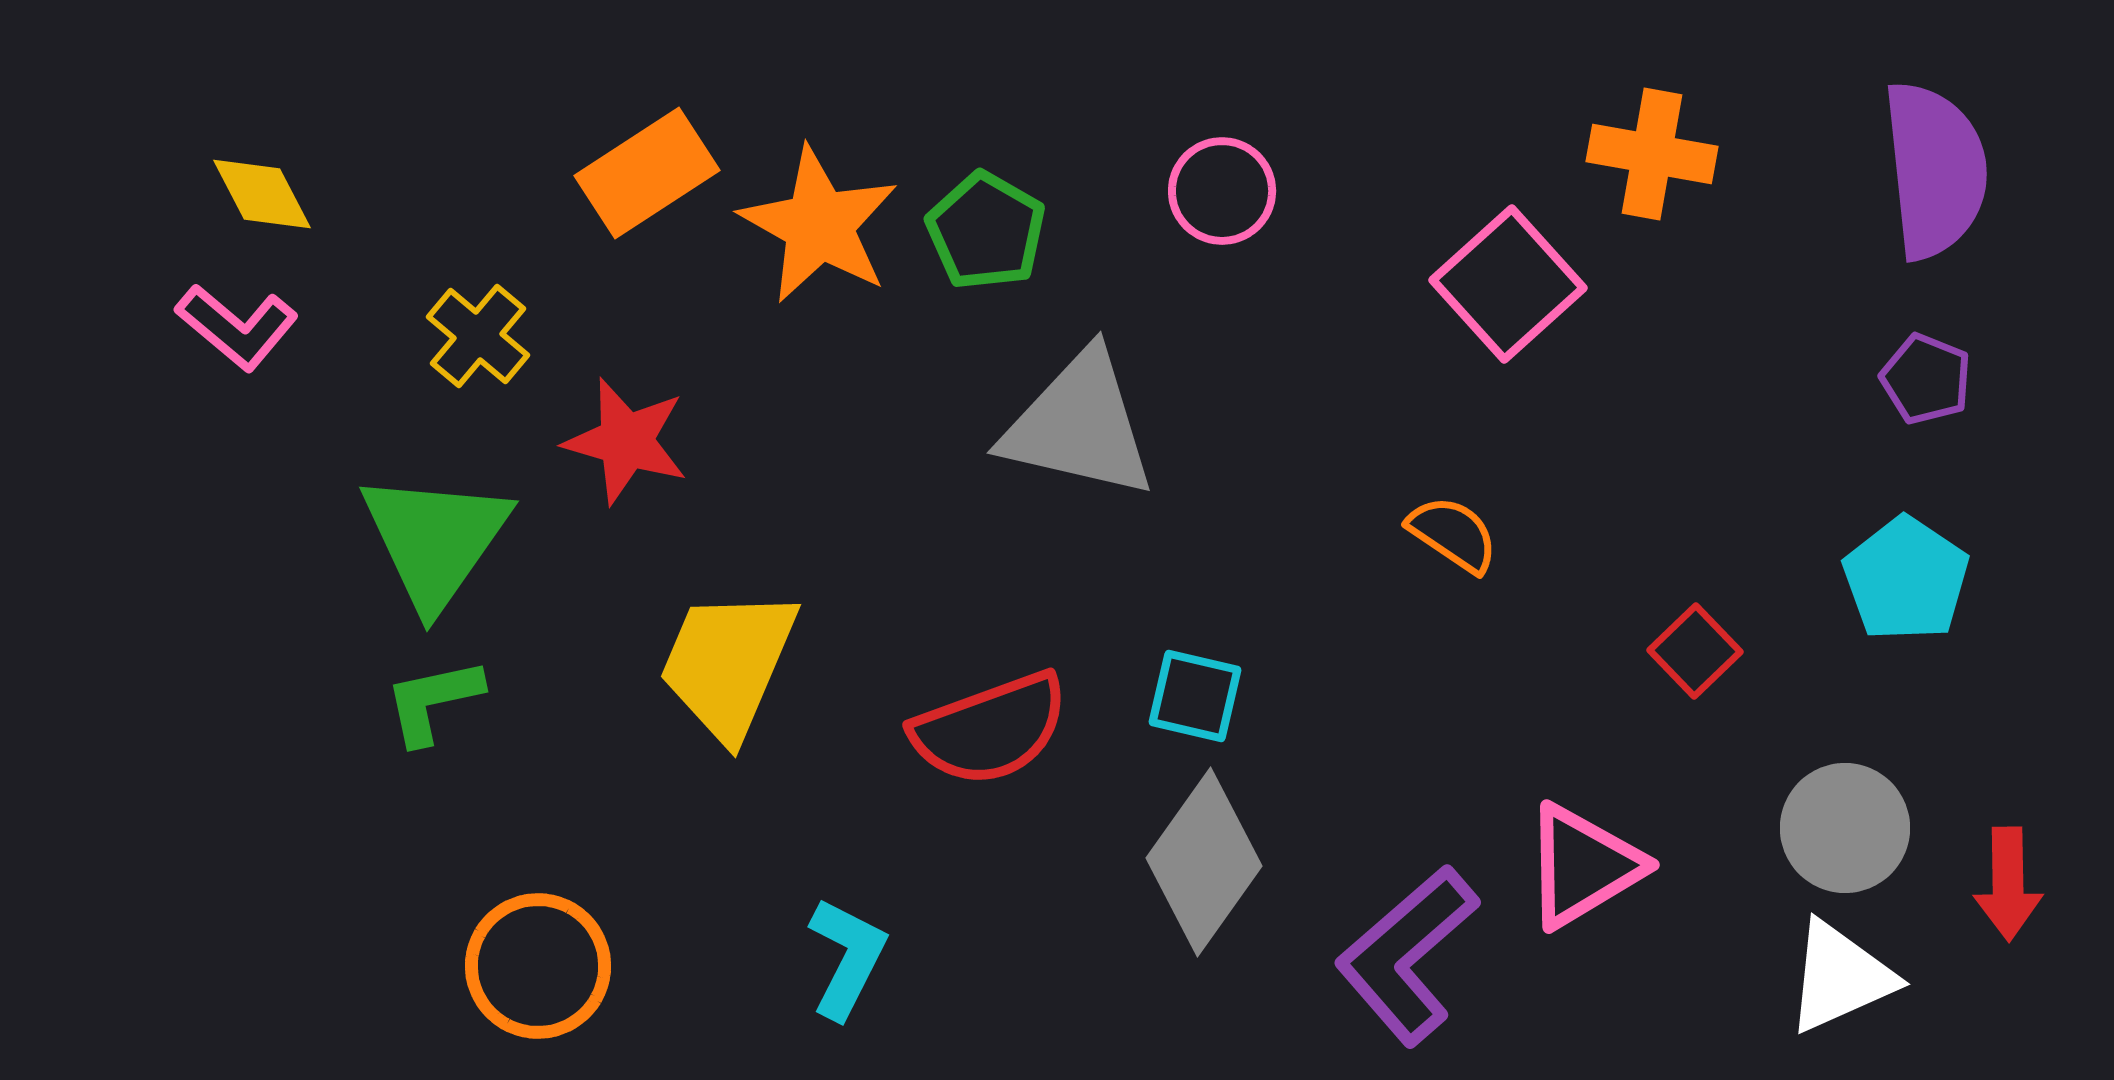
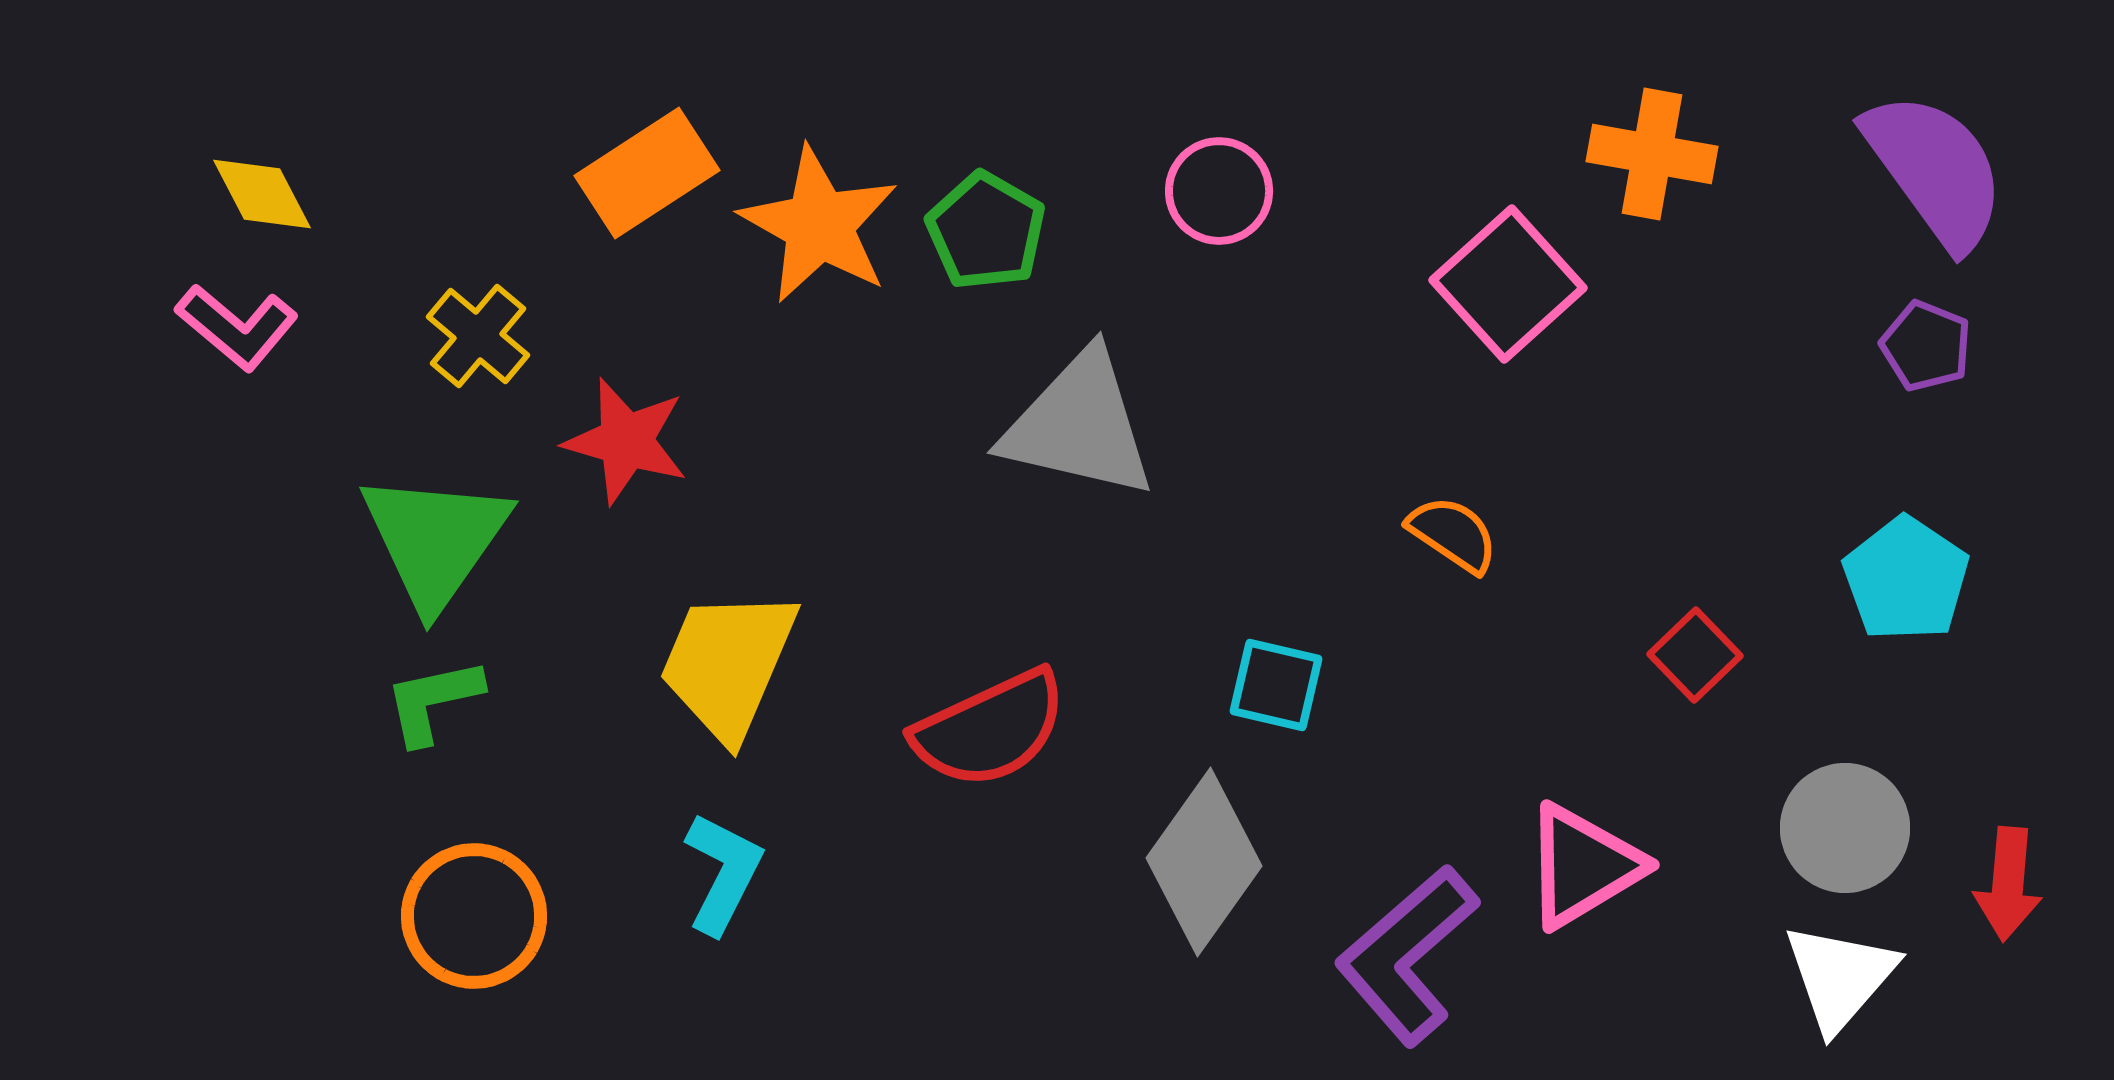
purple semicircle: rotated 30 degrees counterclockwise
pink circle: moved 3 px left
purple pentagon: moved 33 px up
red square: moved 4 px down
cyan square: moved 81 px right, 11 px up
red semicircle: rotated 5 degrees counterclockwise
red arrow: rotated 6 degrees clockwise
cyan L-shape: moved 124 px left, 85 px up
orange circle: moved 64 px left, 50 px up
white triangle: rotated 25 degrees counterclockwise
